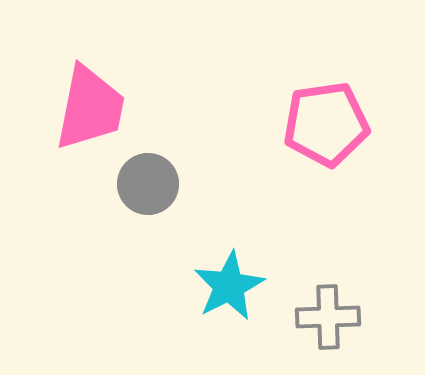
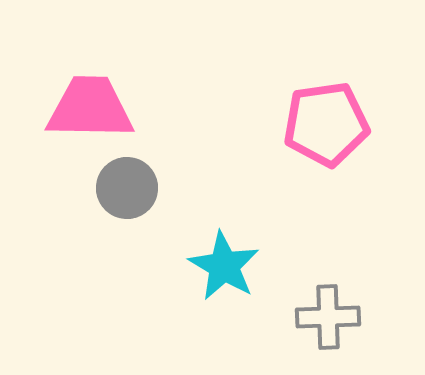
pink trapezoid: rotated 100 degrees counterclockwise
gray circle: moved 21 px left, 4 px down
cyan star: moved 5 px left, 20 px up; rotated 14 degrees counterclockwise
